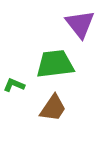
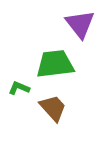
green L-shape: moved 5 px right, 3 px down
brown trapezoid: rotated 76 degrees counterclockwise
